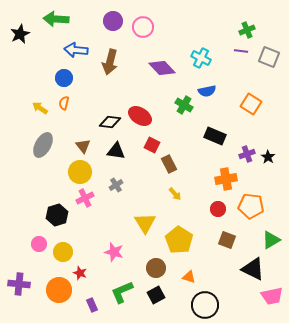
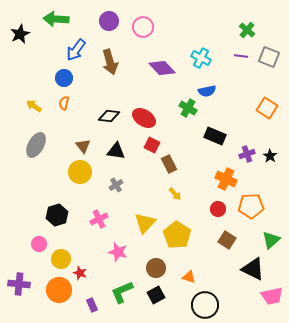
purple circle at (113, 21): moved 4 px left
green cross at (247, 30): rotated 28 degrees counterclockwise
blue arrow at (76, 50): rotated 60 degrees counterclockwise
purple line at (241, 51): moved 5 px down
brown arrow at (110, 62): rotated 30 degrees counterclockwise
orange square at (251, 104): moved 16 px right, 4 px down
green cross at (184, 105): moved 4 px right, 3 px down
yellow arrow at (40, 108): moved 6 px left, 2 px up
red ellipse at (140, 116): moved 4 px right, 2 px down
black diamond at (110, 122): moved 1 px left, 6 px up
gray ellipse at (43, 145): moved 7 px left
black star at (268, 157): moved 2 px right, 1 px up
orange cross at (226, 179): rotated 35 degrees clockwise
pink cross at (85, 198): moved 14 px right, 21 px down
orange pentagon at (251, 206): rotated 10 degrees counterclockwise
yellow triangle at (145, 223): rotated 15 degrees clockwise
yellow pentagon at (179, 240): moved 2 px left, 5 px up
brown square at (227, 240): rotated 12 degrees clockwise
green triangle at (271, 240): rotated 12 degrees counterclockwise
yellow circle at (63, 252): moved 2 px left, 7 px down
pink star at (114, 252): moved 4 px right
